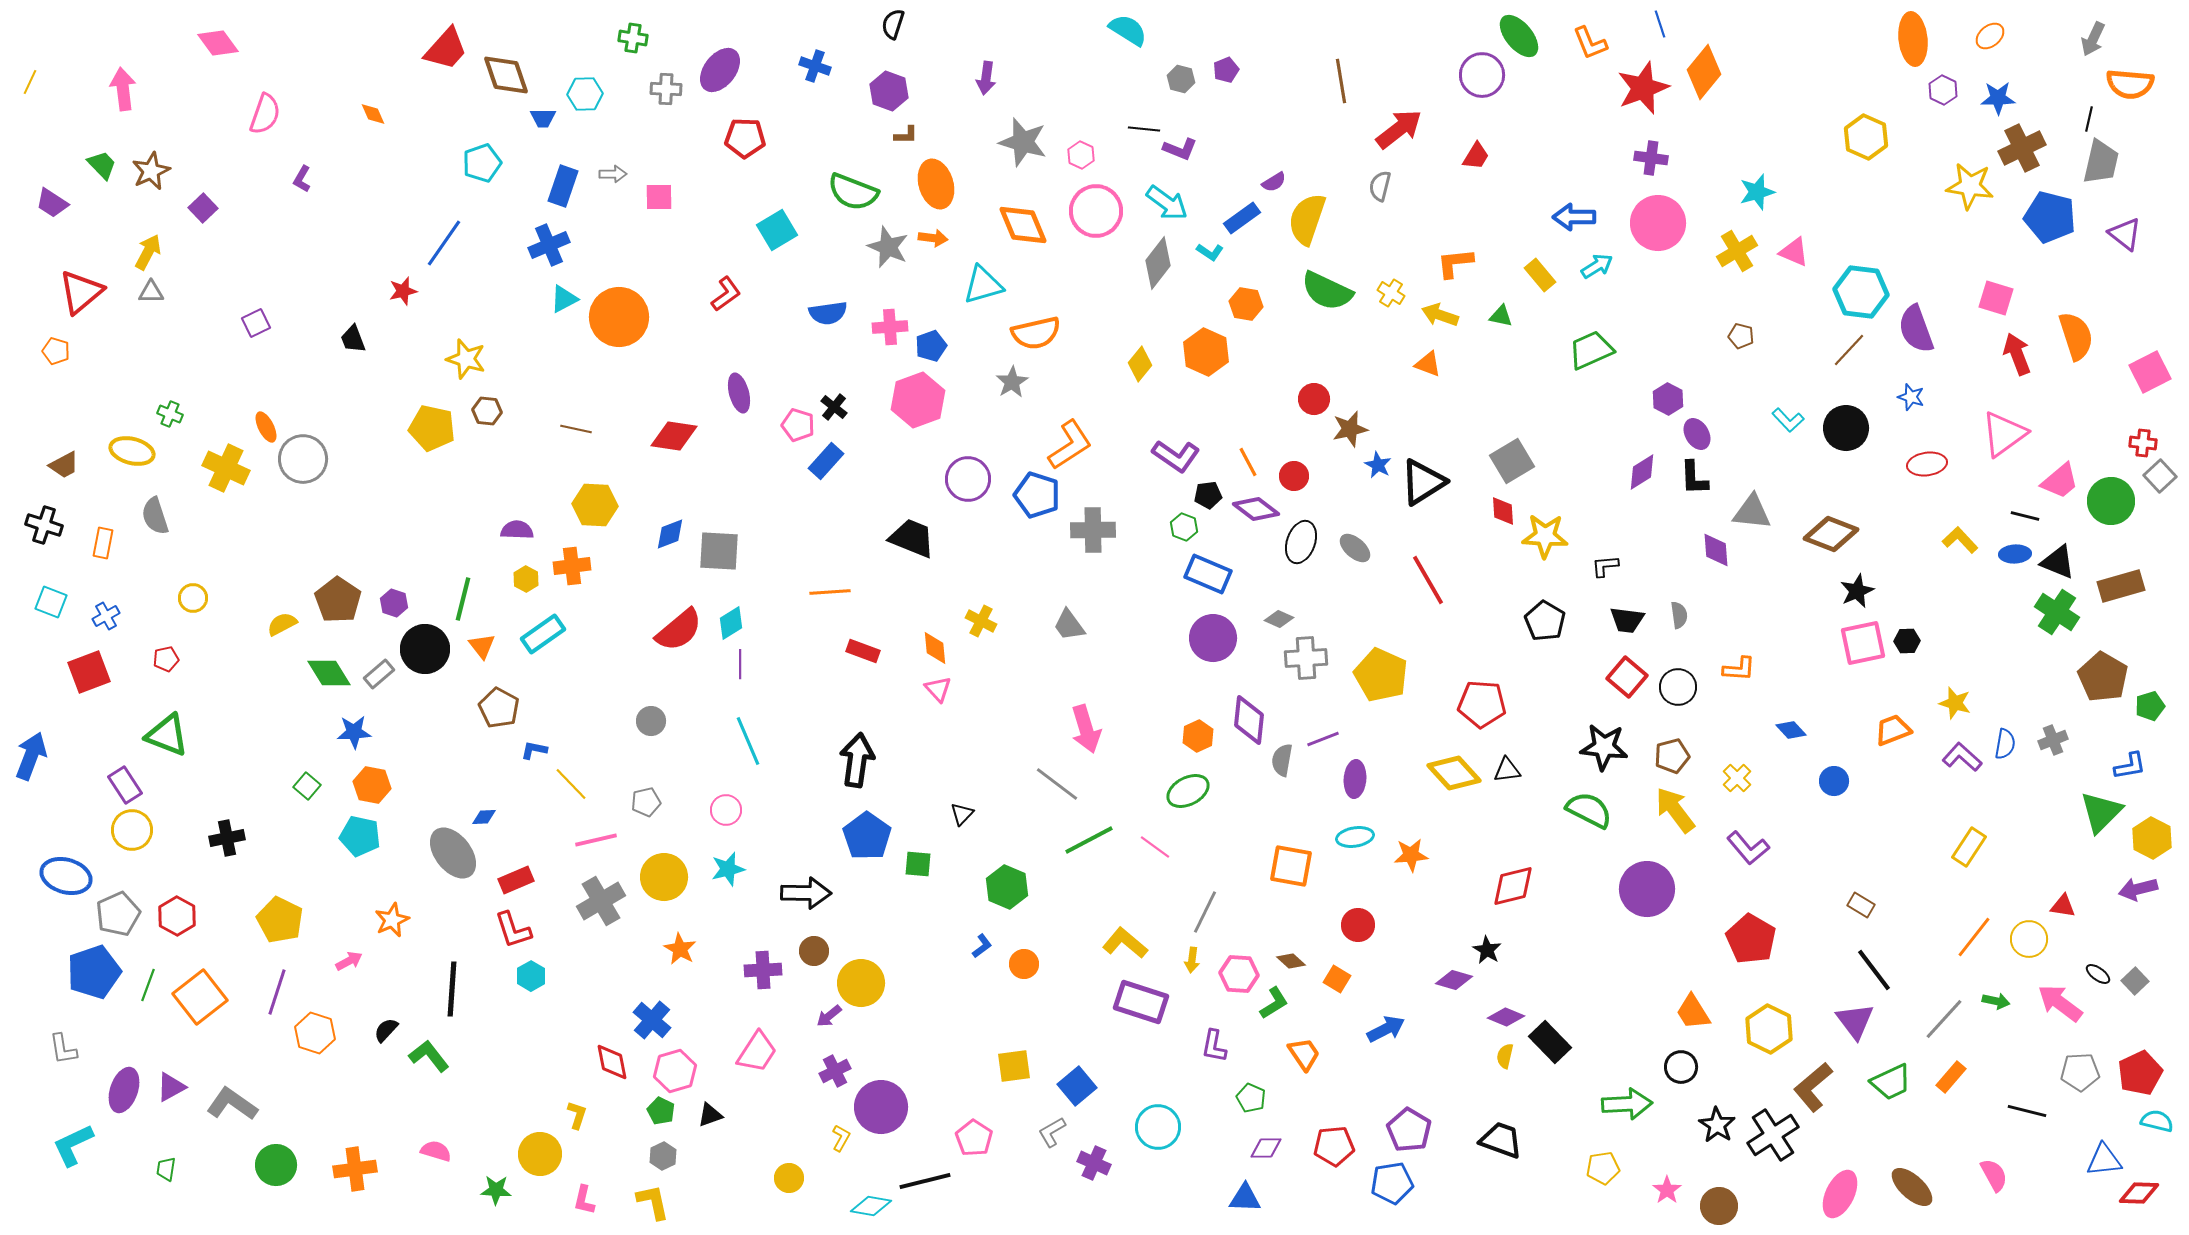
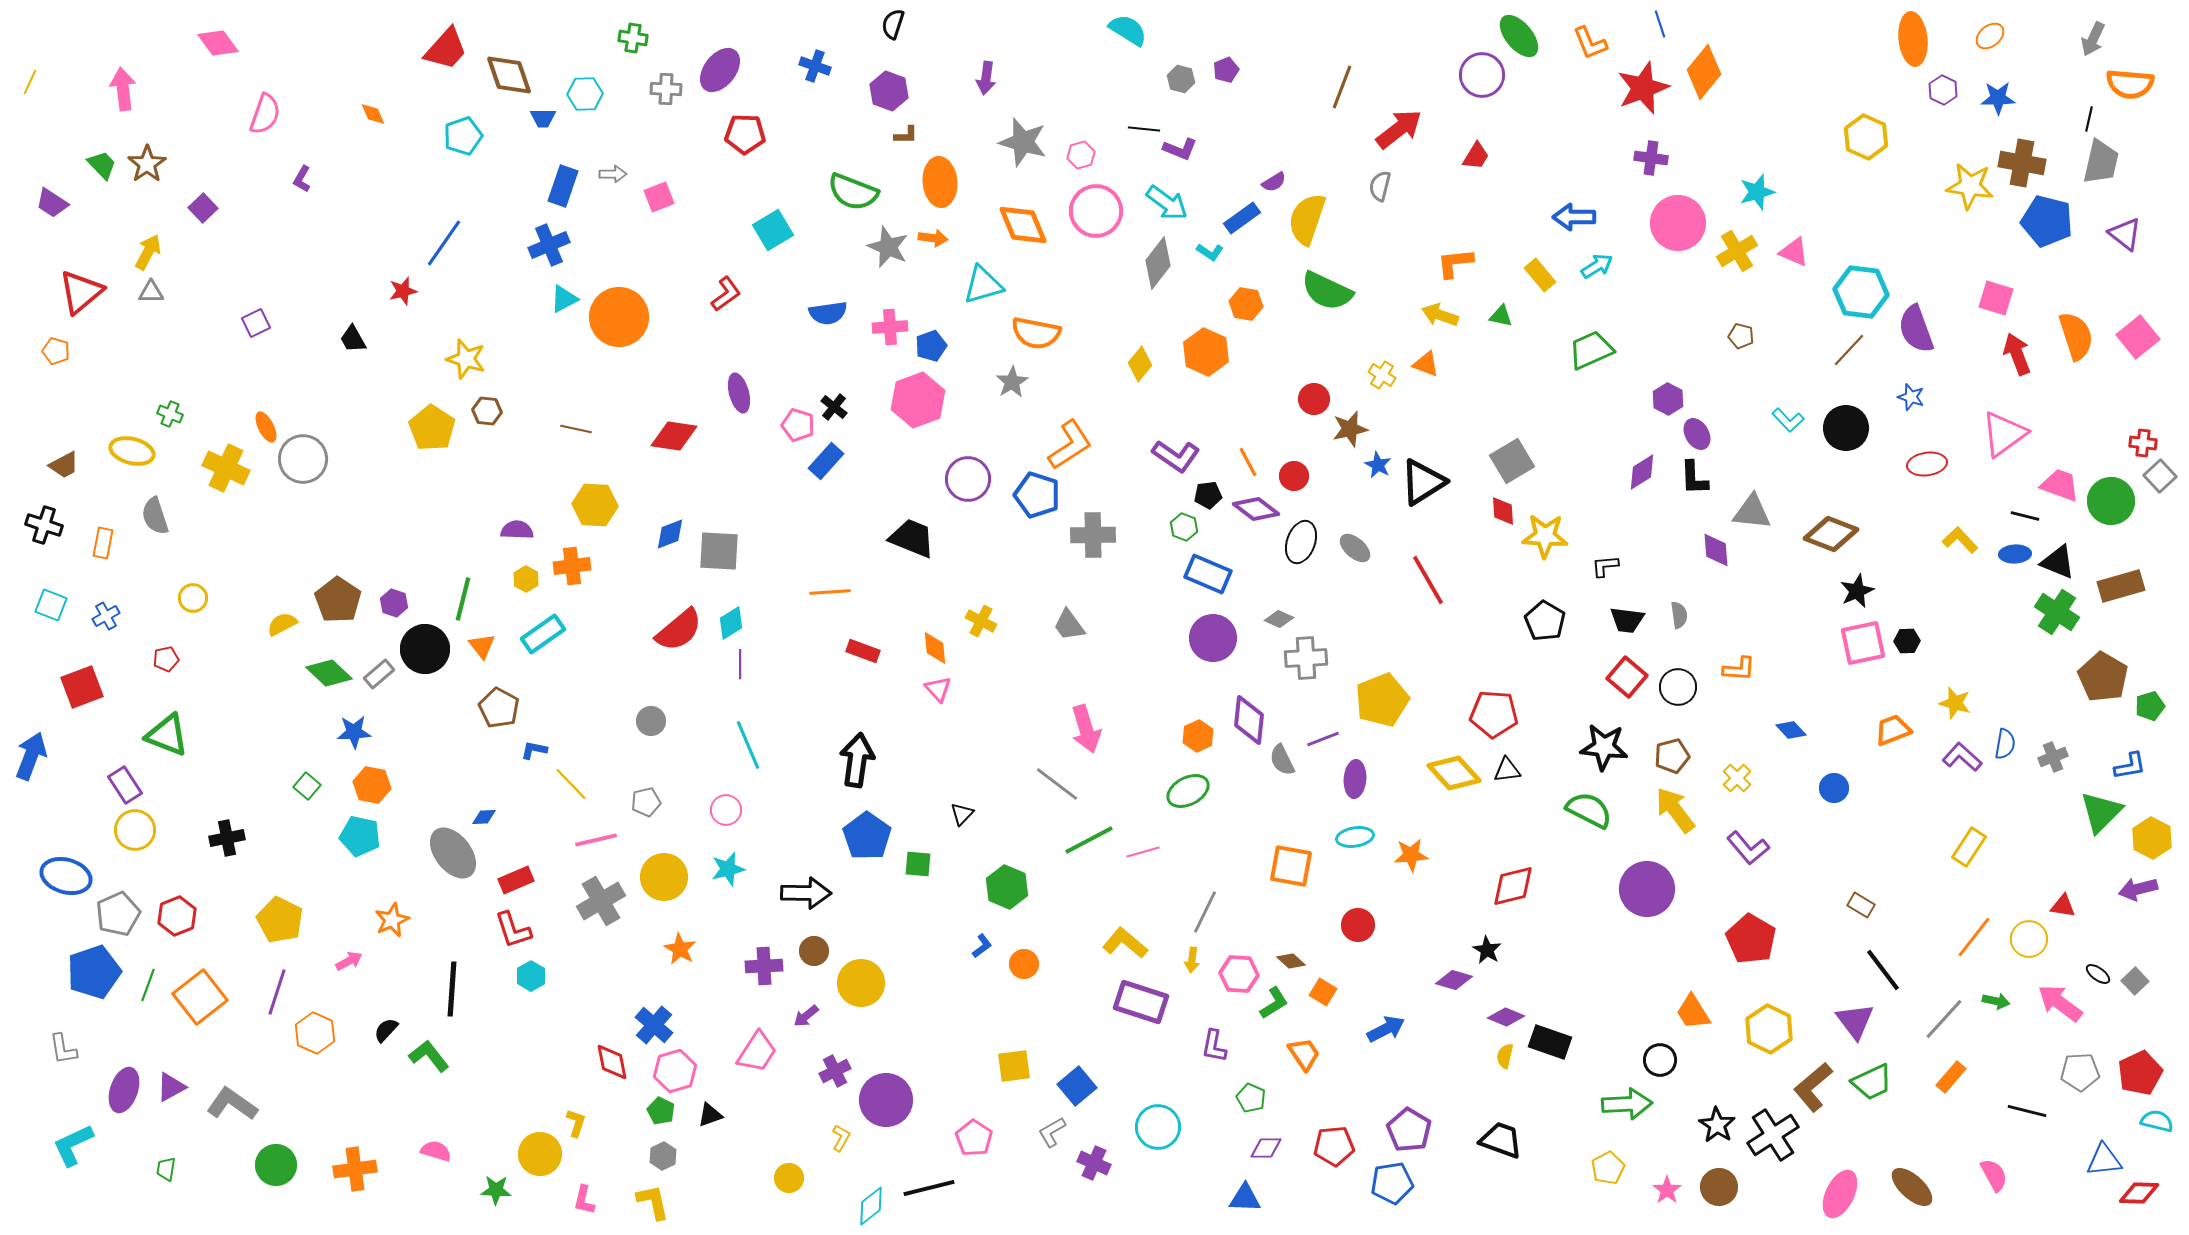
brown diamond at (506, 75): moved 3 px right
brown line at (1341, 81): moved 1 px right, 6 px down; rotated 30 degrees clockwise
red pentagon at (745, 138): moved 4 px up
brown cross at (2022, 148): moved 15 px down; rotated 36 degrees clockwise
pink hexagon at (1081, 155): rotated 20 degrees clockwise
cyan pentagon at (482, 163): moved 19 px left, 27 px up
brown star at (151, 171): moved 4 px left, 7 px up; rotated 9 degrees counterclockwise
orange ellipse at (936, 184): moved 4 px right, 2 px up; rotated 12 degrees clockwise
pink square at (659, 197): rotated 20 degrees counterclockwise
blue pentagon at (2050, 217): moved 3 px left, 4 px down
pink circle at (1658, 223): moved 20 px right
cyan square at (777, 230): moved 4 px left
yellow cross at (1391, 293): moved 9 px left, 82 px down
orange semicircle at (1036, 333): rotated 24 degrees clockwise
black trapezoid at (353, 339): rotated 8 degrees counterclockwise
orange triangle at (1428, 364): moved 2 px left
pink square at (2150, 372): moved 12 px left, 35 px up; rotated 12 degrees counterclockwise
yellow pentagon at (432, 428): rotated 21 degrees clockwise
pink trapezoid at (2060, 481): moved 4 px down; rotated 120 degrees counterclockwise
gray cross at (1093, 530): moved 5 px down
cyan square at (51, 602): moved 3 px down
red square at (89, 672): moved 7 px left, 15 px down
green diamond at (329, 673): rotated 15 degrees counterclockwise
yellow pentagon at (1381, 675): moved 1 px right, 25 px down; rotated 26 degrees clockwise
red pentagon at (1482, 704): moved 12 px right, 10 px down
gray cross at (2053, 740): moved 17 px down
cyan line at (748, 741): moved 4 px down
gray semicircle at (1282, 760): rotated 36 degrees counterclockwise
blue circle at (1834, 781): moved 7 px down
yellow circle at (132, 830): moved 3 px right
pink line at (1155, 847): moved 12 px left, 5 px down; rotated 52 degrees counterclockwise
red hexagon at (177, 916): rotated 9 degrees clockwise
purple cross at (763, 970): moved 1 px right, 4 px up
black line at (1874, 970): moved 9 px right
orange square at (1337, 979): moved 14 px left, 13 px down
purple arrow at (829, 1016): moved 23 px left
blue cross at (652, 1020): moved 2 px right, 5 px down
orange hexagon at (315, 1033): rotated 6 degrees clockwise
black rectangle at (1550, 1042): rotated 27 degrees counterclockwise
black circle at (1681, 1067): moved 21 px left, 7 px up
green trapezoid at (1891, 1082): moved 19 px left
purple circle at (881, 1107): moved 5 px right, 7 px up
yellow L-shape at (577, 1115): moved 1 px left, 8 px down
yellow pentagon at (1603, 1168): moved 5 px right; rotated 20 degrees counterclockwise
black line at (925, 1181): moved 4 px right, 7 px down
cyan diamond at (871, 1206): rotated 48 degrees counterclockwise
brown circle at (1719, 1206): moved 19 px up
